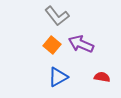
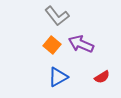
red semicircle: rotated 140 degrees clockwise
